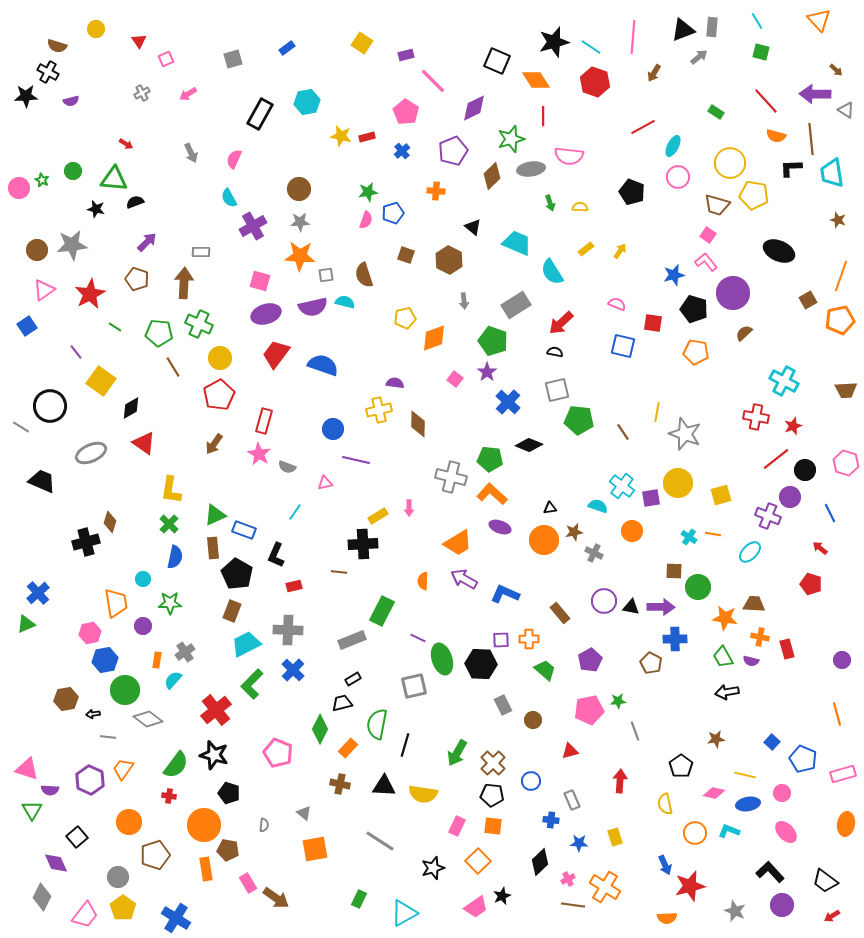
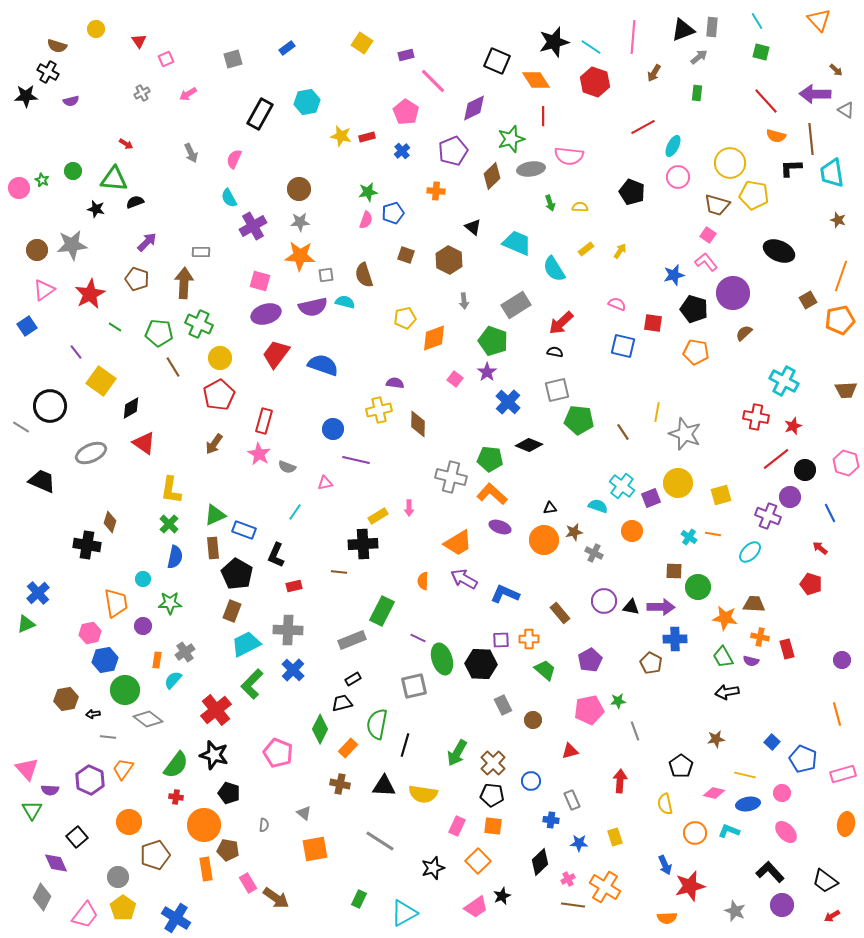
green rectangle at (716, 112): moved 19 px left, 19 px up; rotated 63 degrees clockwise
cyan semicircle at (552, 272): moved 2 px right, 3 px up
purple square at (651, 498): rotated 12 degrees counterclockwise
black cross at (86, 542): moved 1 px right, 3 px down; rotated 24 degrees clockwise
pink triangle at (27, 769): rotated 30 degrees clockwise
red cross at (169, 796): moved 7 px right, 1 px down
